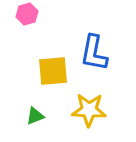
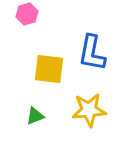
blue L-shape: moved 2 px left
yellow square: moved 4 px left, 2 px up; rotated 12 degrees clockwise
yellow star: rotated 8 degrees counterclockwise
